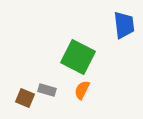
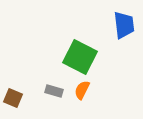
green square: moved 2 px right
gray rectangle: moved 7 px right, 1 px down
brown square: moved 12 px left
